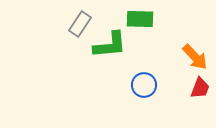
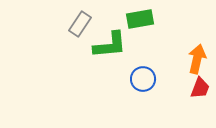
green rectangle: rotated 12 degrees counterclockwise
orange arrow: moved 2 px right, 2 px down; rotated 124 degrees counterclockwise
blue circle: moved 1 px left, 6 px up
